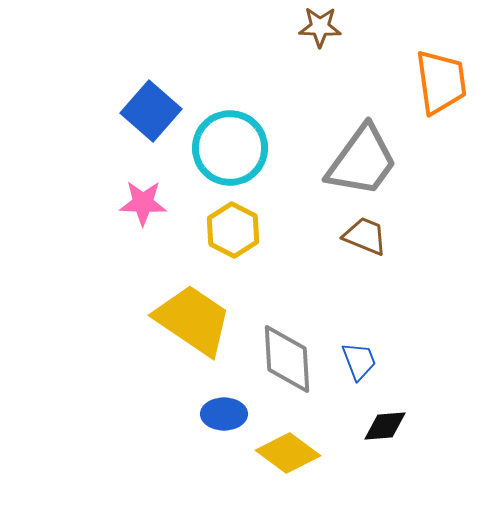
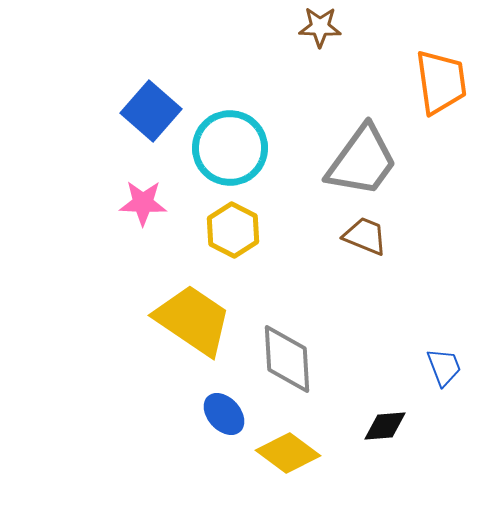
blue trapezoid: moved 85 px right, 6 px down
blue ellipse: rotated 48 degrees clockwise
